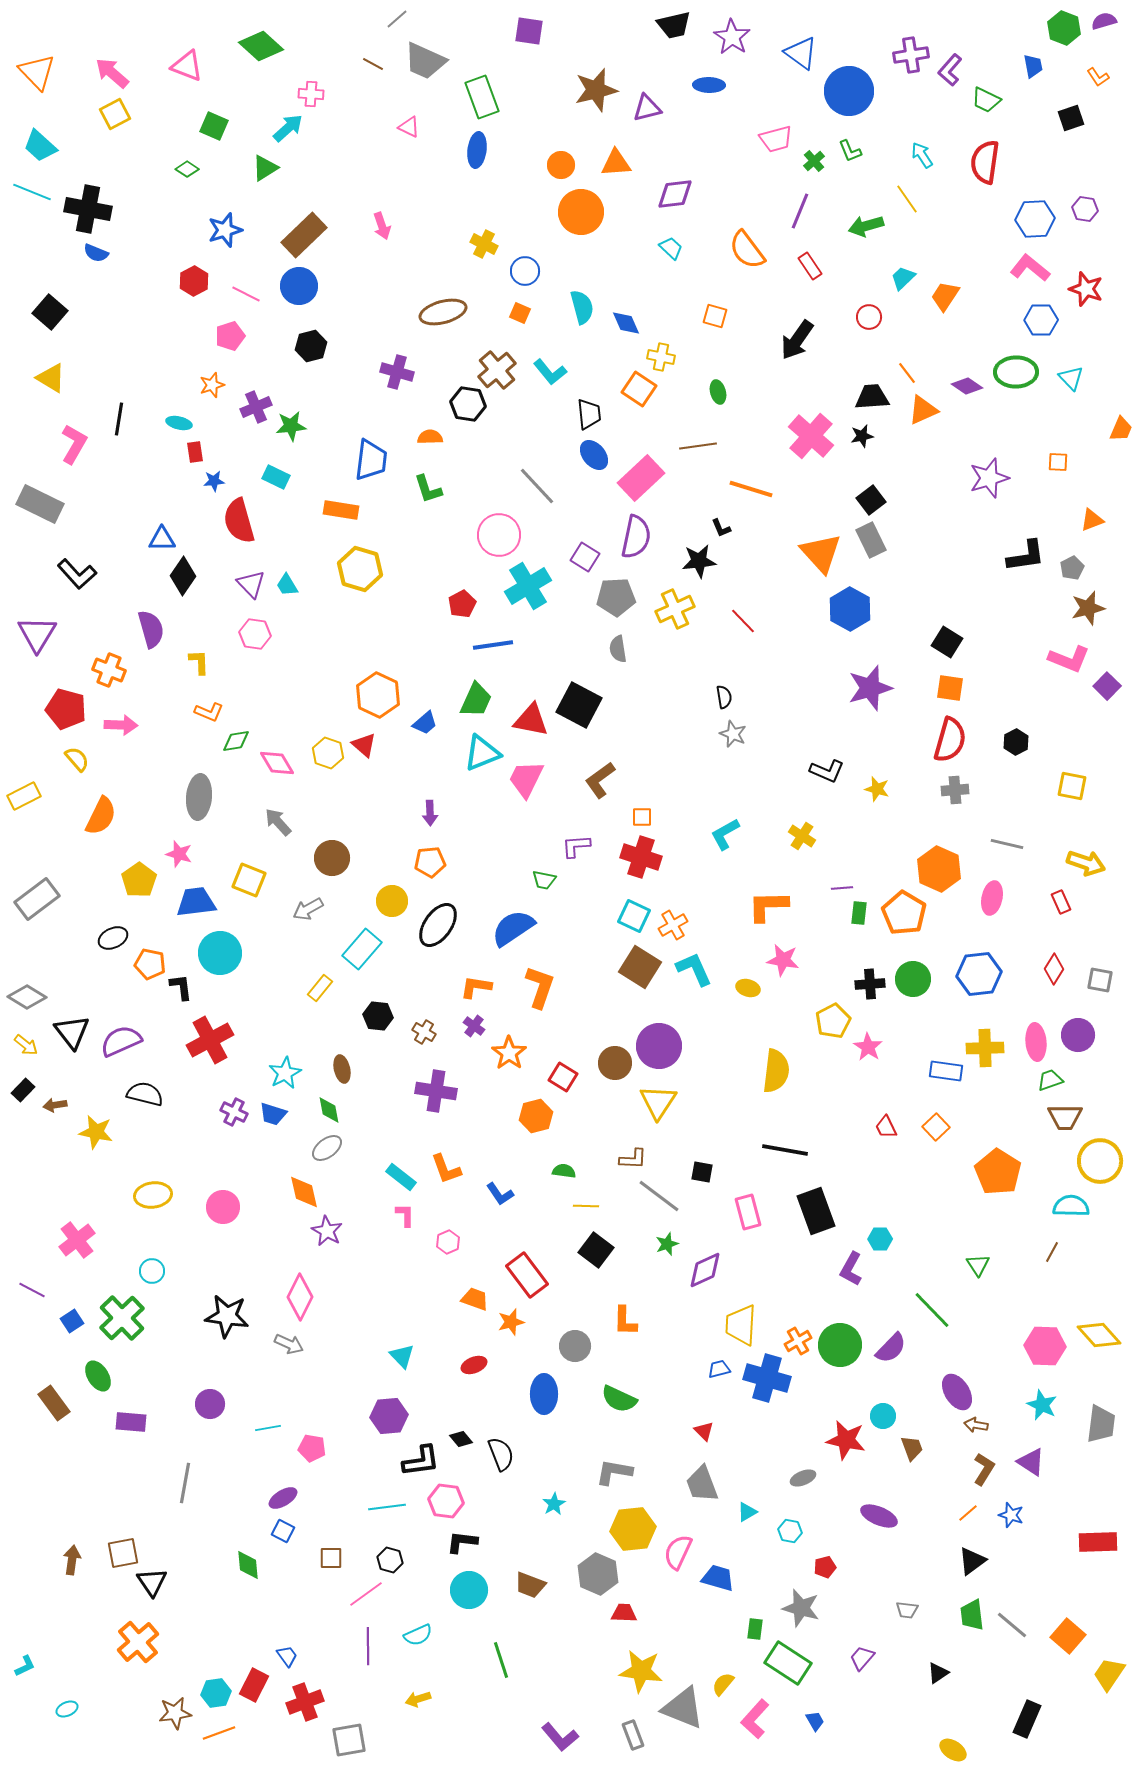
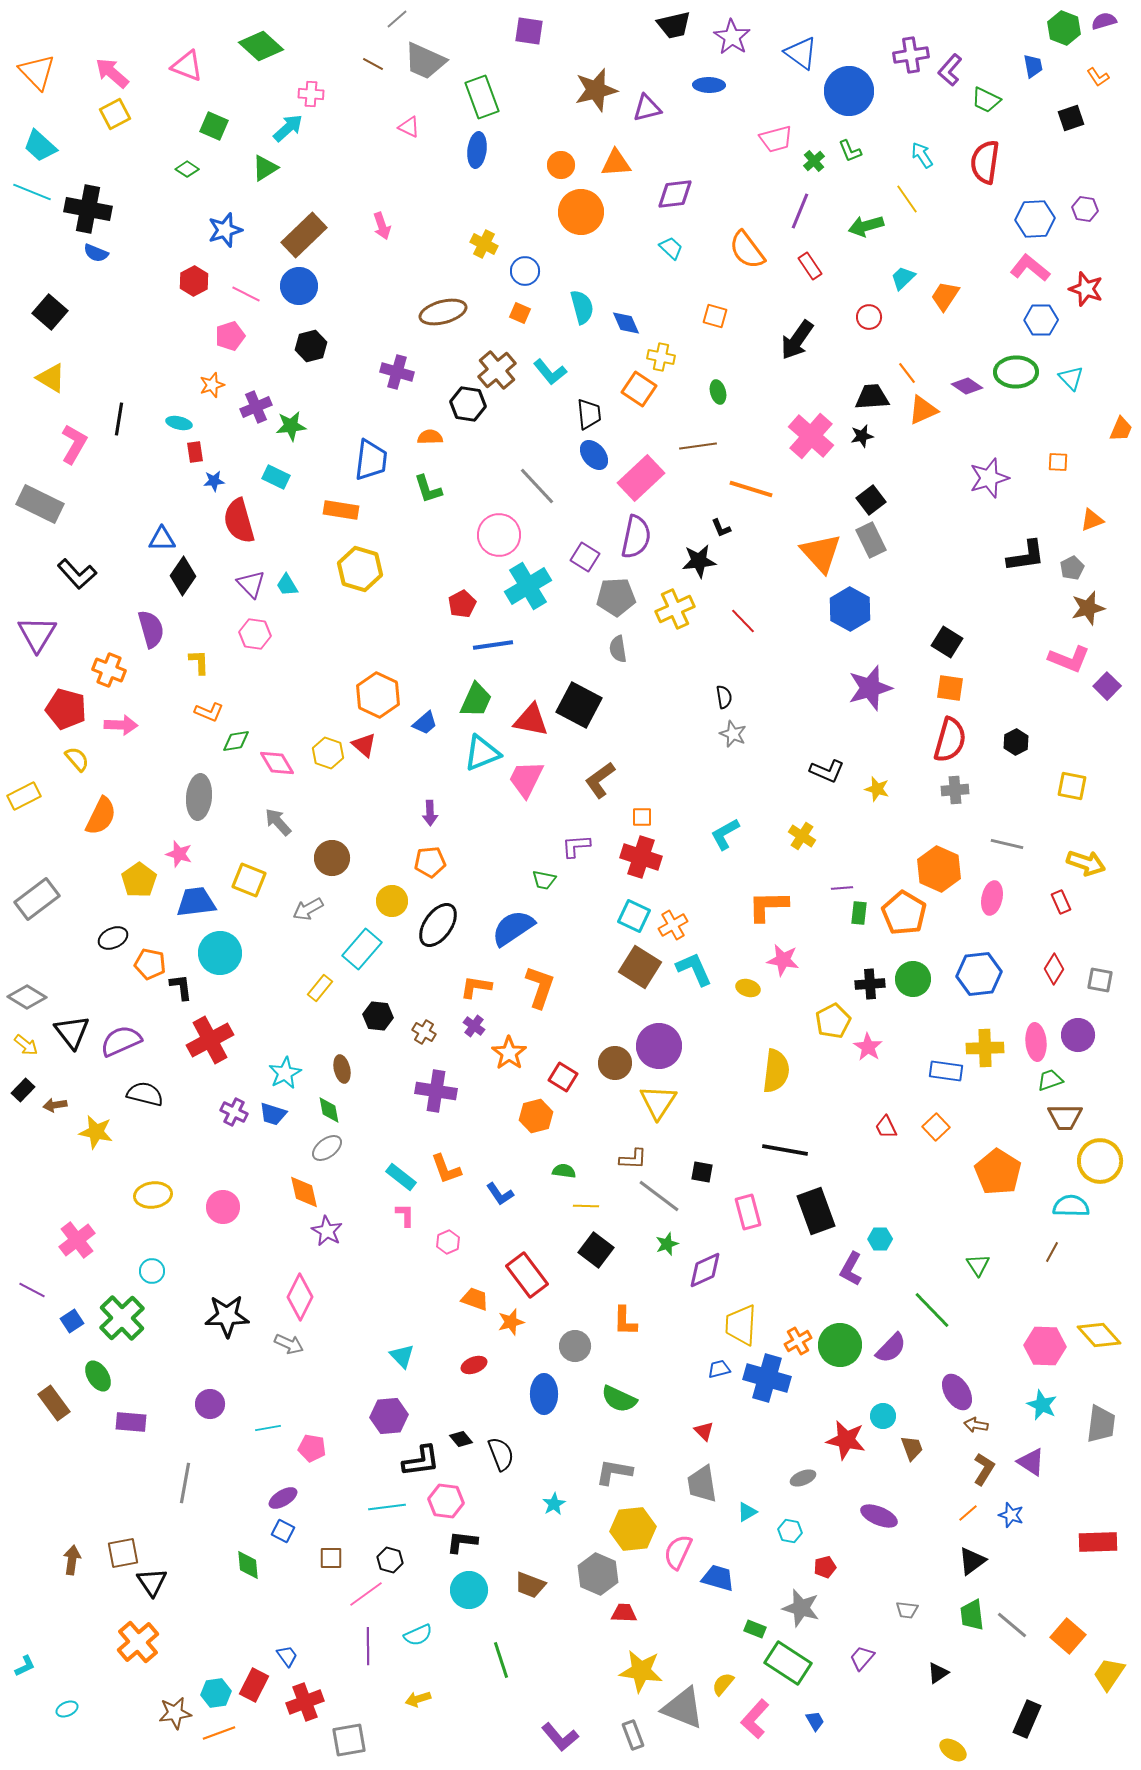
black star at (227, 1316): rotated 9 degrees counterclockwise
gray trapezoid at (702, 1484): rotated 12 degrees clockwise
green rectangle at (755, 1629): rotated 75 degrees counterclockwise
